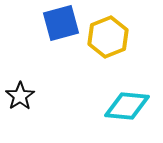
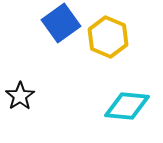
blue square: rotated 21 degrees counterclockwise
yellow hexagon: rotated 15 degrees counterclockwise
